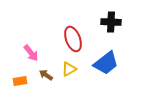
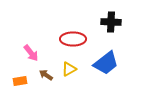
red ellipse: rotated 70 degrees counterclockwise
